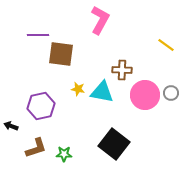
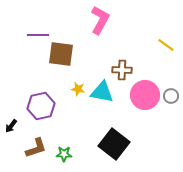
gray circle: moved 3 px down
black arrow: rotated 72 degrees counterclockwise
